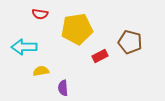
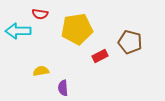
cyan arrow: moved 6 px left, 16 px up
